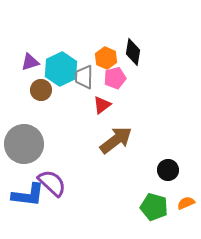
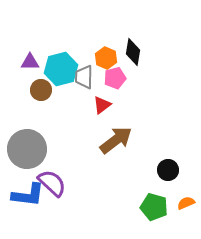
purple triangle: rotated 18 degrees clockwise
cyan hexagon: rotated 12 degrees clockwise
gray circle: moved 3 px right, 5 px down
